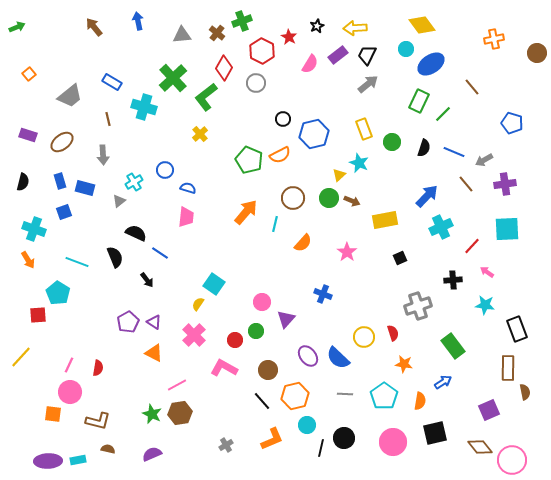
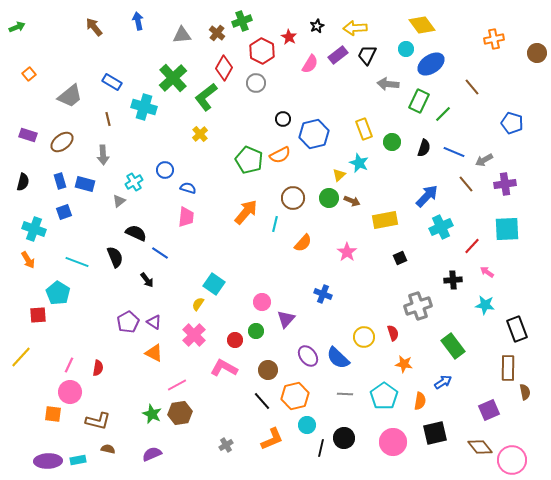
gray arrow at (368, 84): moved 20 px right; rotated 135 degrees counterclockwise
blue rectangle at (85, 188): moved 4 px up
